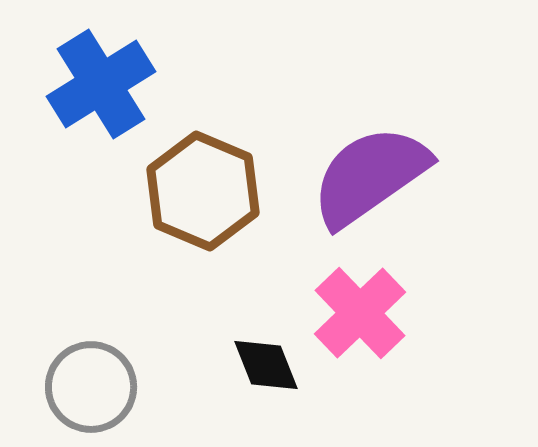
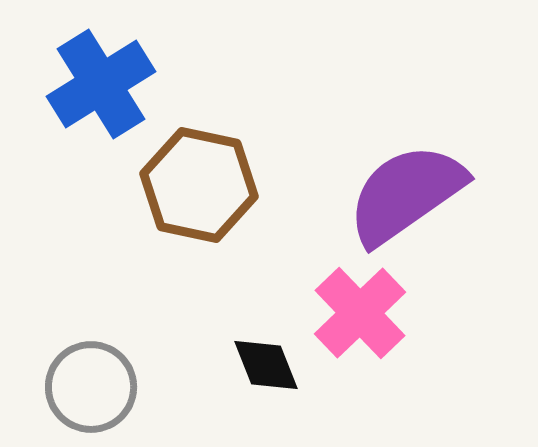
purple semicircle: moved 36 px right, 18 px down
brown hexagon: moved 4 px left, 6 px up; rotated 11 degrees counterclockwise
